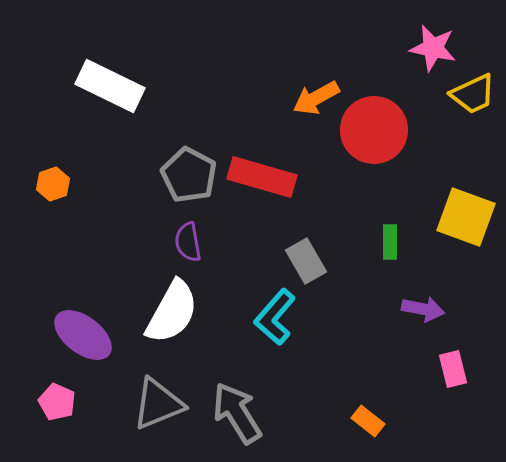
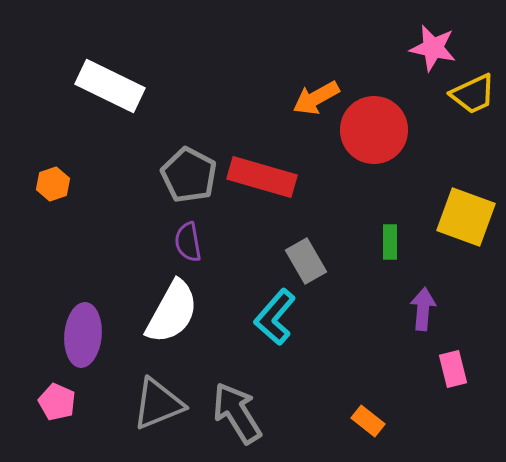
purple arrow: rotated 96 degrees counterclockwise
purple ellipse: rotated 58 degrees clockwise
